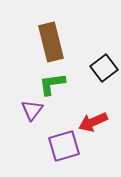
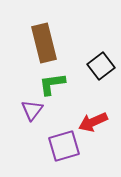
brown rectangle: moved 7 px left, 1 px down
black square: moved 3 px left, 2 px up
